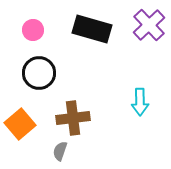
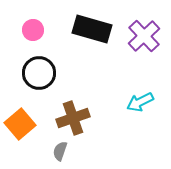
purple cross: moved 5 px left, 11 px down
cyan arrow: rotated 64 degrees clockwise
brown cross: rotated 12 degrees counterclockwise
